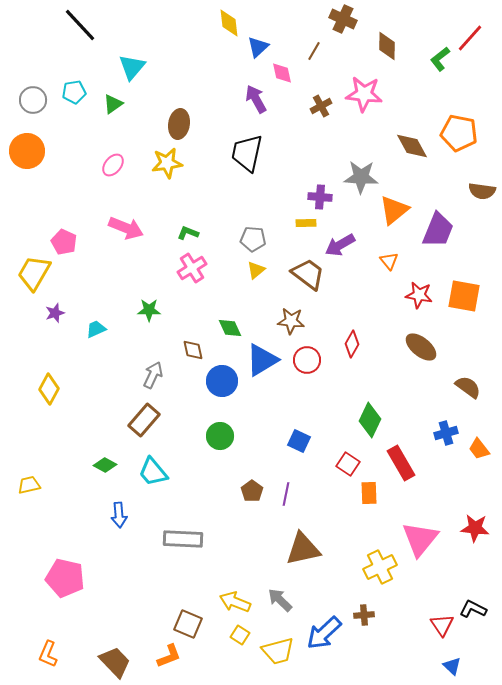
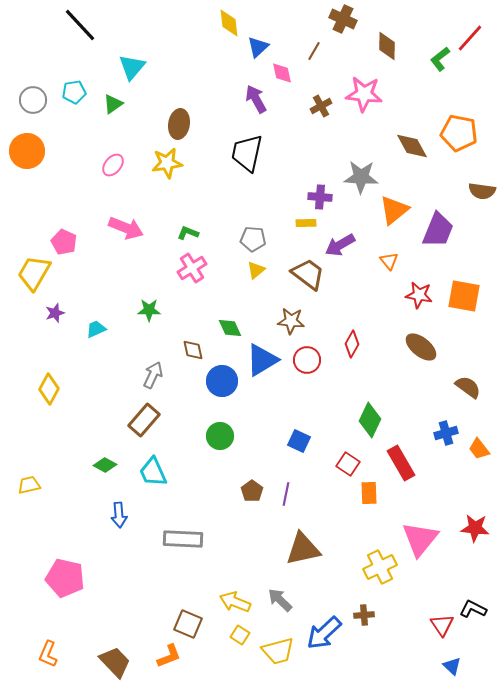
cyan trapezoid at (153, 472): rotated 16 degrees clockwise
